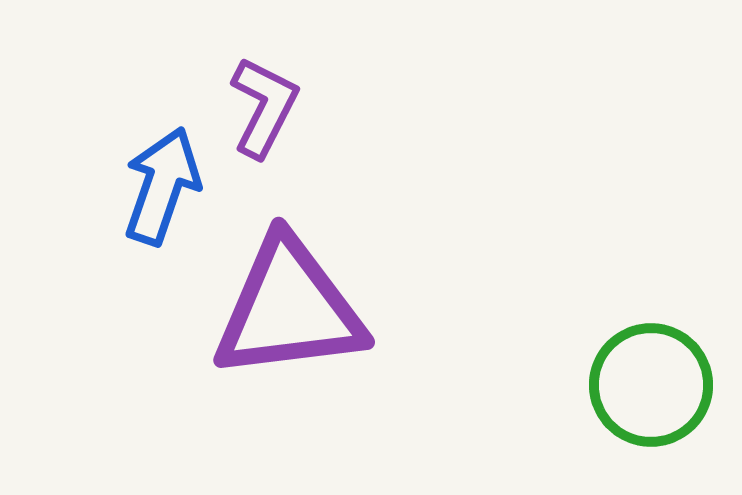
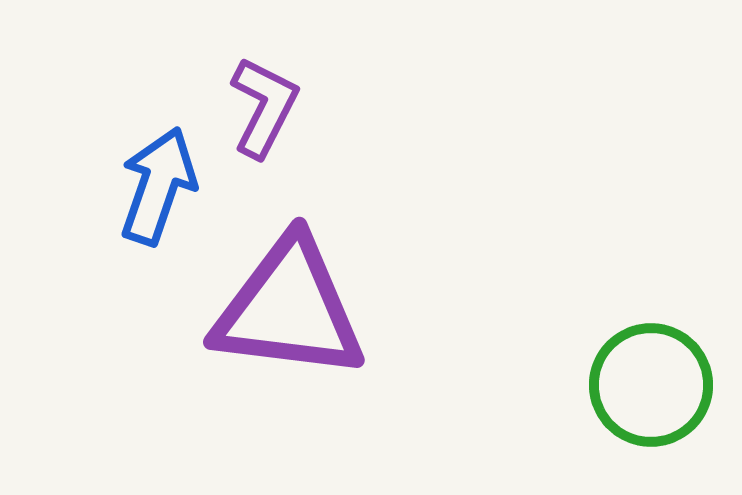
blue arrow: moved 4 px left
purple triangle: rotated 14 degrees clockwise
